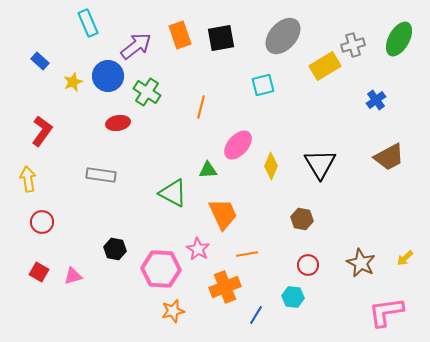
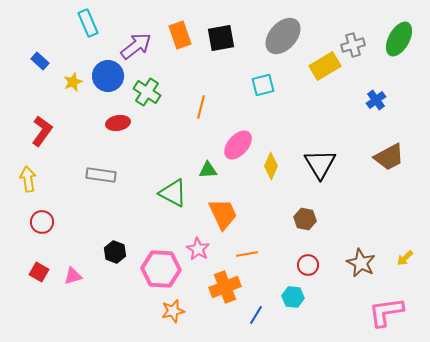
brown hexagon at (302, 219): moved 3 px right
black hexagon at (115, 249): moved 3 px down; rotated 10 degrees clockwise
